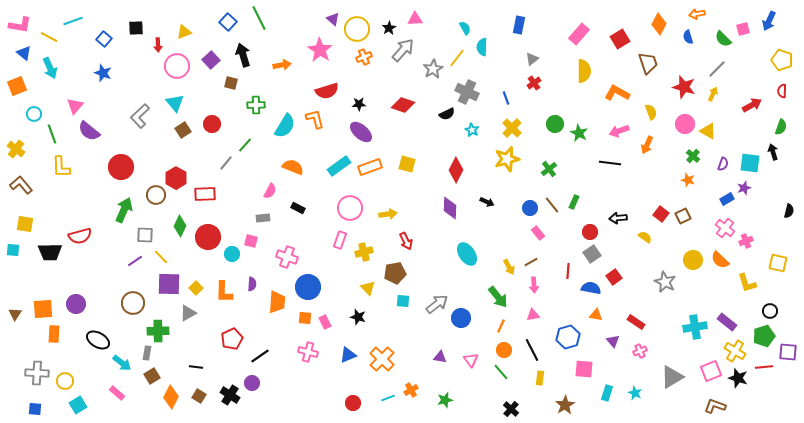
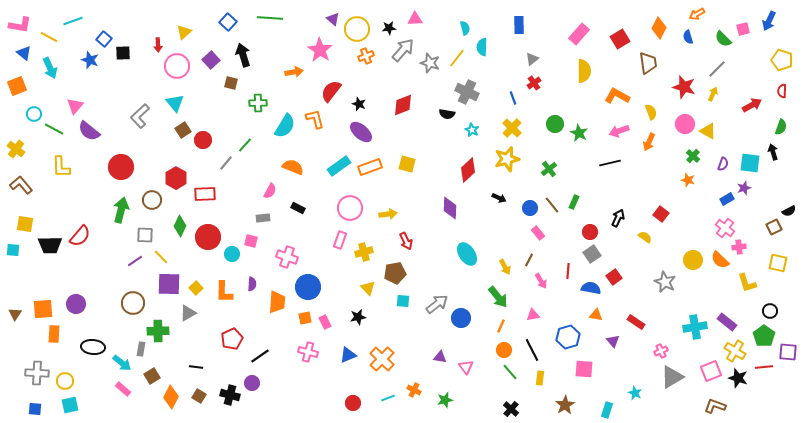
orange arrow at (697, 14): rotated 21 degrees counterclockwise
green line at (259, 18): moved 11 px right; rotated 60 degrees counterclockwise
orange diamond at (659, 24): moved 4 px down
blue rectangle at (519, 25): rotated 12 degrees counterclockwise
black square at (136, 28): moved 13 px left, 25 px down
black star at (389, 28): rotated 24 degrees clockwise
cyan semicircle at (465, 28): rotated 16 degrees clockwise
yellow triangle at (184, 32): rotated 21 degrees counterclockwise
orange cross at (364, 57): moved 2 px right, 1 px up
brown trapezoid at (648, 63): rotated 10 degrees clockwise
orange arrow at (282, 65): moved 12 px right, 7 px down
gray star at (433, 69): moved 3 px left, 6 px up; rotated 24 degrees counterclockwise
blue star at (103, 73): moved 13 px left, 13 px up
red semicircle at (327, 91): moved 4 px right; rotated 145 degrees clockwise
orange L-shape at (617, 93): moved 3 px down
blue line at (506, 98): moved 7 px right
black star at (359, 104): rotated 24 degrees clockwise
green cross at (256, 105): moved 2 px right, 2 px up
red diamond at (403, 105): rotated 40 degrees counterclockwise
black semicircle at (447, 114): rotated 35 degrees clockwise
red circle at (212, 124): moved 9 px left, 16 px down
green line at (52, 134): moved 2 px right, 5 px up; rotated 42 degrees counterclockwise
orange arrow at (647, 145): moved 2 px right, 3 px up
black line at (610, 163): rotated 20 degrees counterclockwise
red diamond at (456, 170): moved 12 px right; rotated 20 degrees clockwise
brown circle at (156, 195): moved 4 px left, 5 px down
black arrow at (487, 202): moved 12 px right, 4 px up
green arrow at (124, 210): moved 3 px left; rotated 10 degrees counterclockwise
black semicircle at (789, 211): rotated 48 degrees clockwise
brown square at (683, 216): moved 91 px right, 11 px down
black arrow at (618, 218): rotated 120 degrees clockwise
red semicircle at (80, 236): rotated 35 degrees counterclockwise
pink cross at (746, 241): moved 7 px left, 6 px down; rotated 16 degrees clockwise
black trapezoid at (50, 252): moved 7 px up
brown line at (531, 262): moved 2 px left, 2 px up; rotated 32 degrees counterclockwise
yellow arrow at (509, 267): moved 4 px left
pink arrow at (534, 285): moved 7 px right, 4 px up; rotated 28 degrees counterclockwise
black star at (358, 317): rotated 28 degrees counterclockwise
orange square at (305, 318): rotated 16 degrees counterclockwise
green pentagon at (764, 336): rotated 20 degrees counterclockwise
black ellipse at (98, 340): moved 5 px left, 7 px down; rotated 25 degrees counterclockwise
pink cross at (640, 351): moved 21 px right
gray rectangle at (147, 353): moved 6 px left, 4 px up
pink triangle at (471, 360): moved 5 px left, 7 px down
green line at (501, 372): moved 9 px right
orange cross at (411, 390): moved 3 px right; rotated 32 degrees counterclockwise
pink rectangle at (117, 393): moved 6 px right, 4 px up
cyan rectangle at (607, 393): moved 17 px down
black cross at (230, 395): rotated 18 degrees counterclockwise
cyan square at (78, 405): moved 8 px left; rotated 18 degrees clockwise
